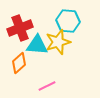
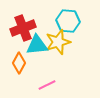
red cross: moved 3 px right
cyan triangle: rotated 10 degrees counterclockwise
orange diamond: rotated 20 degrees counterclockwise
pink line: moved 1 px up
